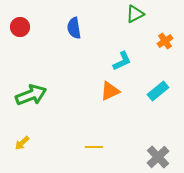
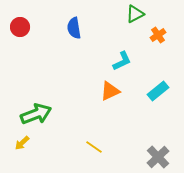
orange cross: moved 7 px left, 6 px up
green arrow: moved 5 px right, 19 px down
yellow line: rotated 36 degrees clockwise
